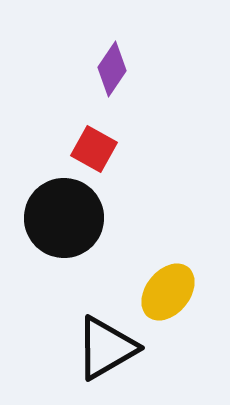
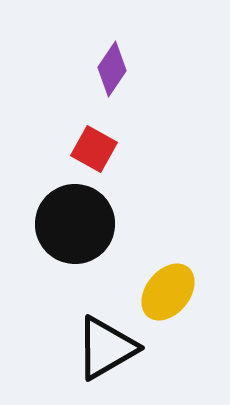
black circle: moved 11 px right, 6 px down
